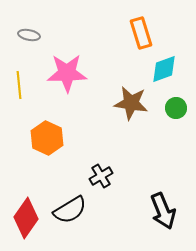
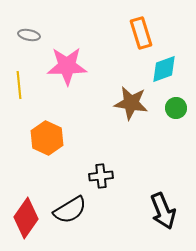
pink star: moved 7 px up
black cross: rotated 25 degrees clockwise
